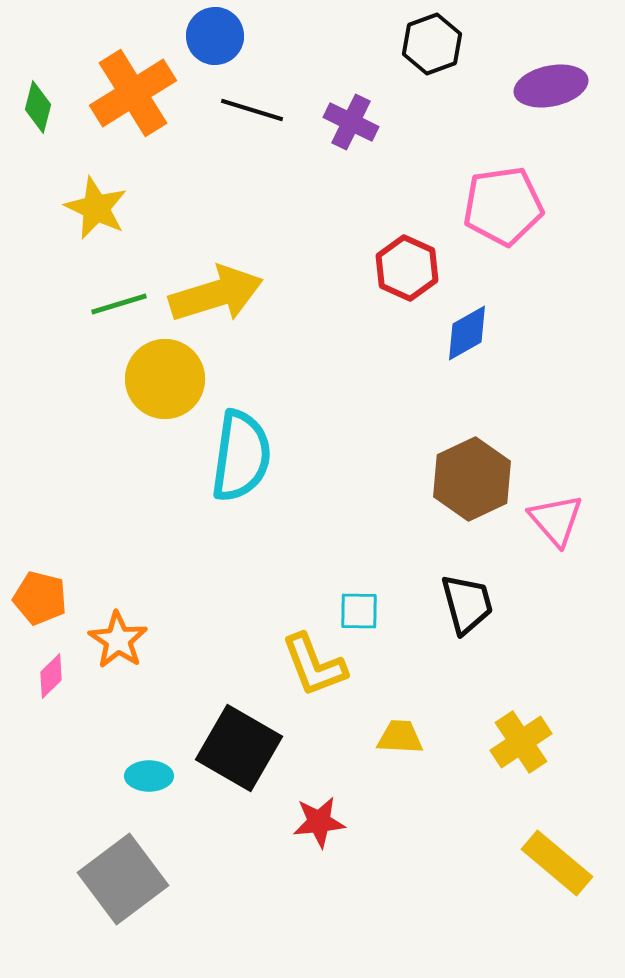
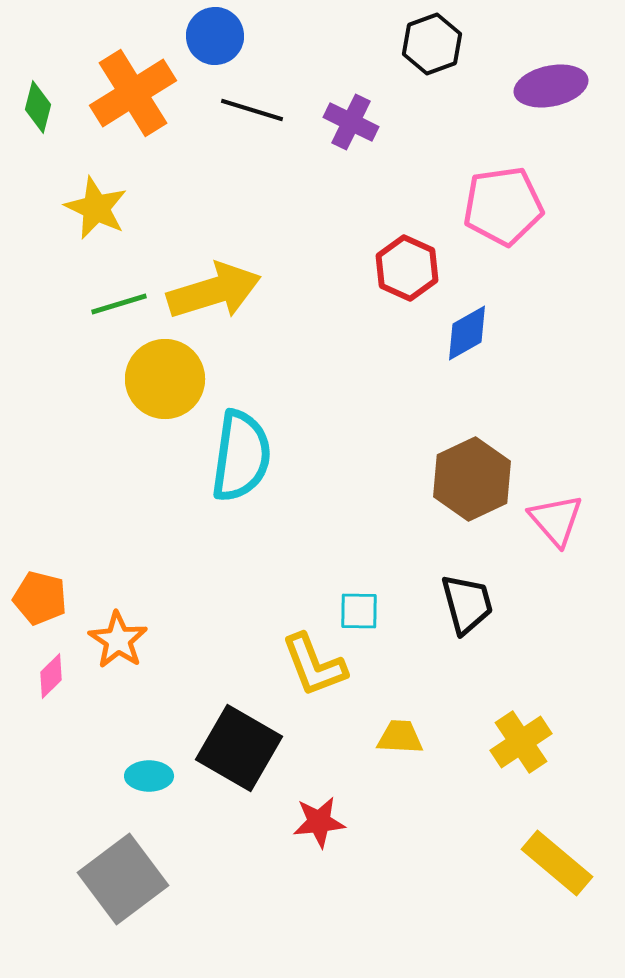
yellow arrow: moved 2 px left, 3 px up
